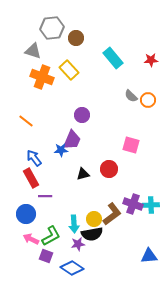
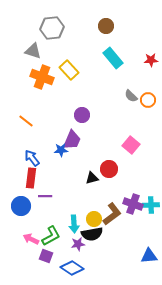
brown circle: moved 30 px right, 12 px up
pink square: rotated 24 degrees clockwise
blue arrow: moved 2 px left
black triangle: moved 9 px right, 4 px down
red rectangle: rotated 36 degrees clockwise
blue circle: moved 5 px left, 8 px up
